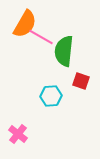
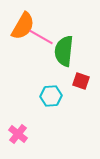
orange semicircle: moved 2 px left, 2 px down
